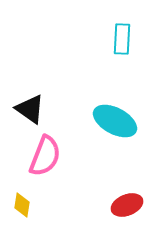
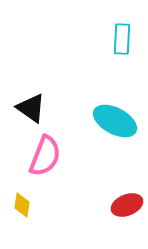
black triangle: moved 1 px right, 1 px up
